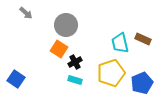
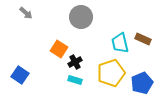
gray circle: moved 15 px right, 8 px up
blue square: moved 4 px right, 4 px up
